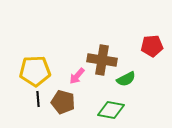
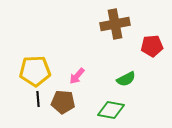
brown cross: moved 13 px right, 36 px up; rotated 20 degrees counterclockwise
brown pentagon: rotated 10 degrees counterclockwise
